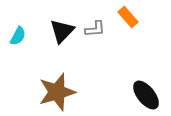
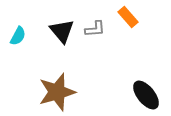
black triangle: rotated 24 degrees counterclockwise
